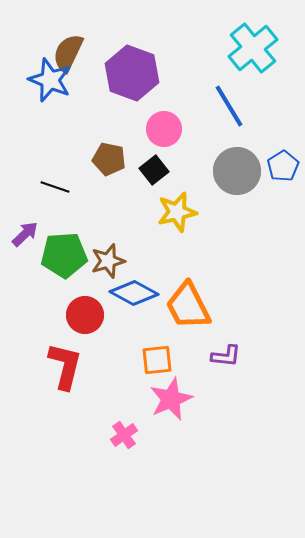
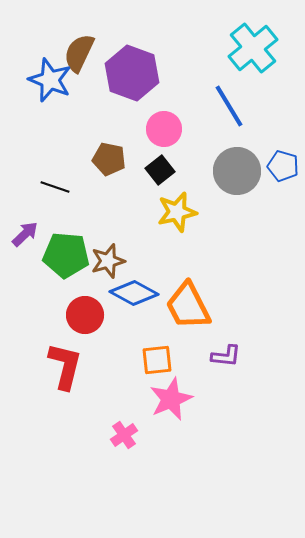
brown semicircle: moved 11 px right
blue pentagon: rotated 24 degrees counterclockwise
black square: moved 6 px right
green pentagon: moved 2 px right; rotated 9 degrees clockwise
